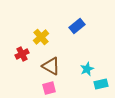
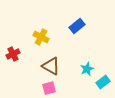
yellow cross: rotated 21 degrees counterclockwise
red cross: moved 9 px left
cyan rectangle: moved 2 px right, 2 px up; rotated 24 degrees counterclockwise
